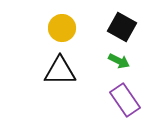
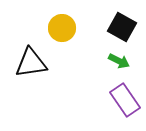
black triangle: moved 29 px left, 8 px up; rotated 8 degrees counterclockwise
